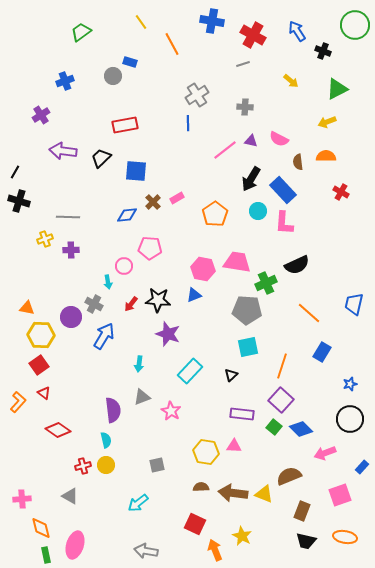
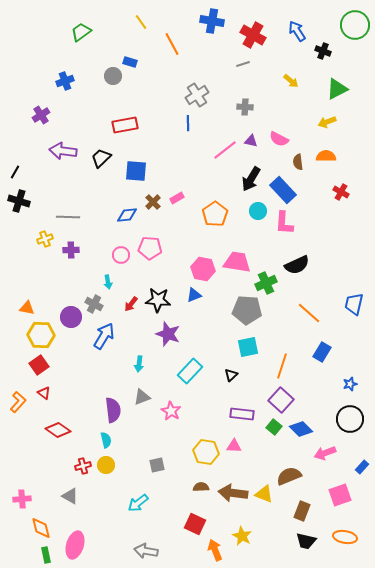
pink circle at (124, 266): moved 3 px left, 11 px up
